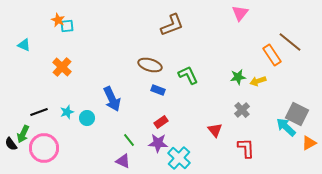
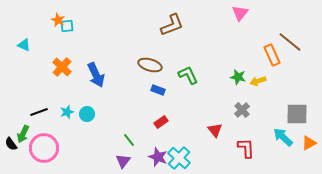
orange rectangle: rotated 10 degrees clockwise
green star: rotated 21 degrees clockwise
blue arrow: moved 16 px left, 24 px up
gray square: rotated 25 degrees counterclockwise
cyan circle: moved 4 px up
cyan arrow: moved 3 px left, 10 px down
purple star: moved 14 px down; rotated 18 degrees clockwise
purple triangle: rotated 42 degrees clockwise
